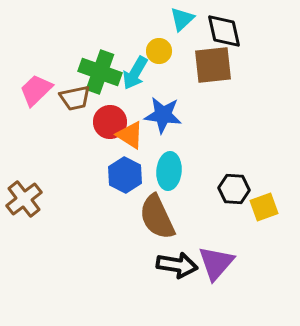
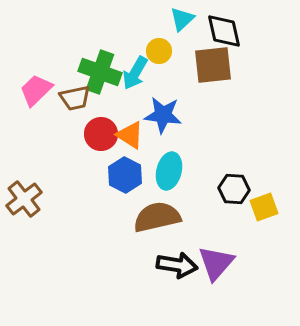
red circle: moved 9 px left, 12 px down
cyan ellipse: rotated 9 degrees clockwise
brown semicircle: rotated 102 degrees clockwise
